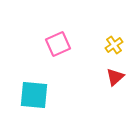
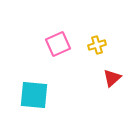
yellow cross: moved 17 px left; rotated 18 degrees clockwise
red triangle: moved 3 px left, 1 px down
